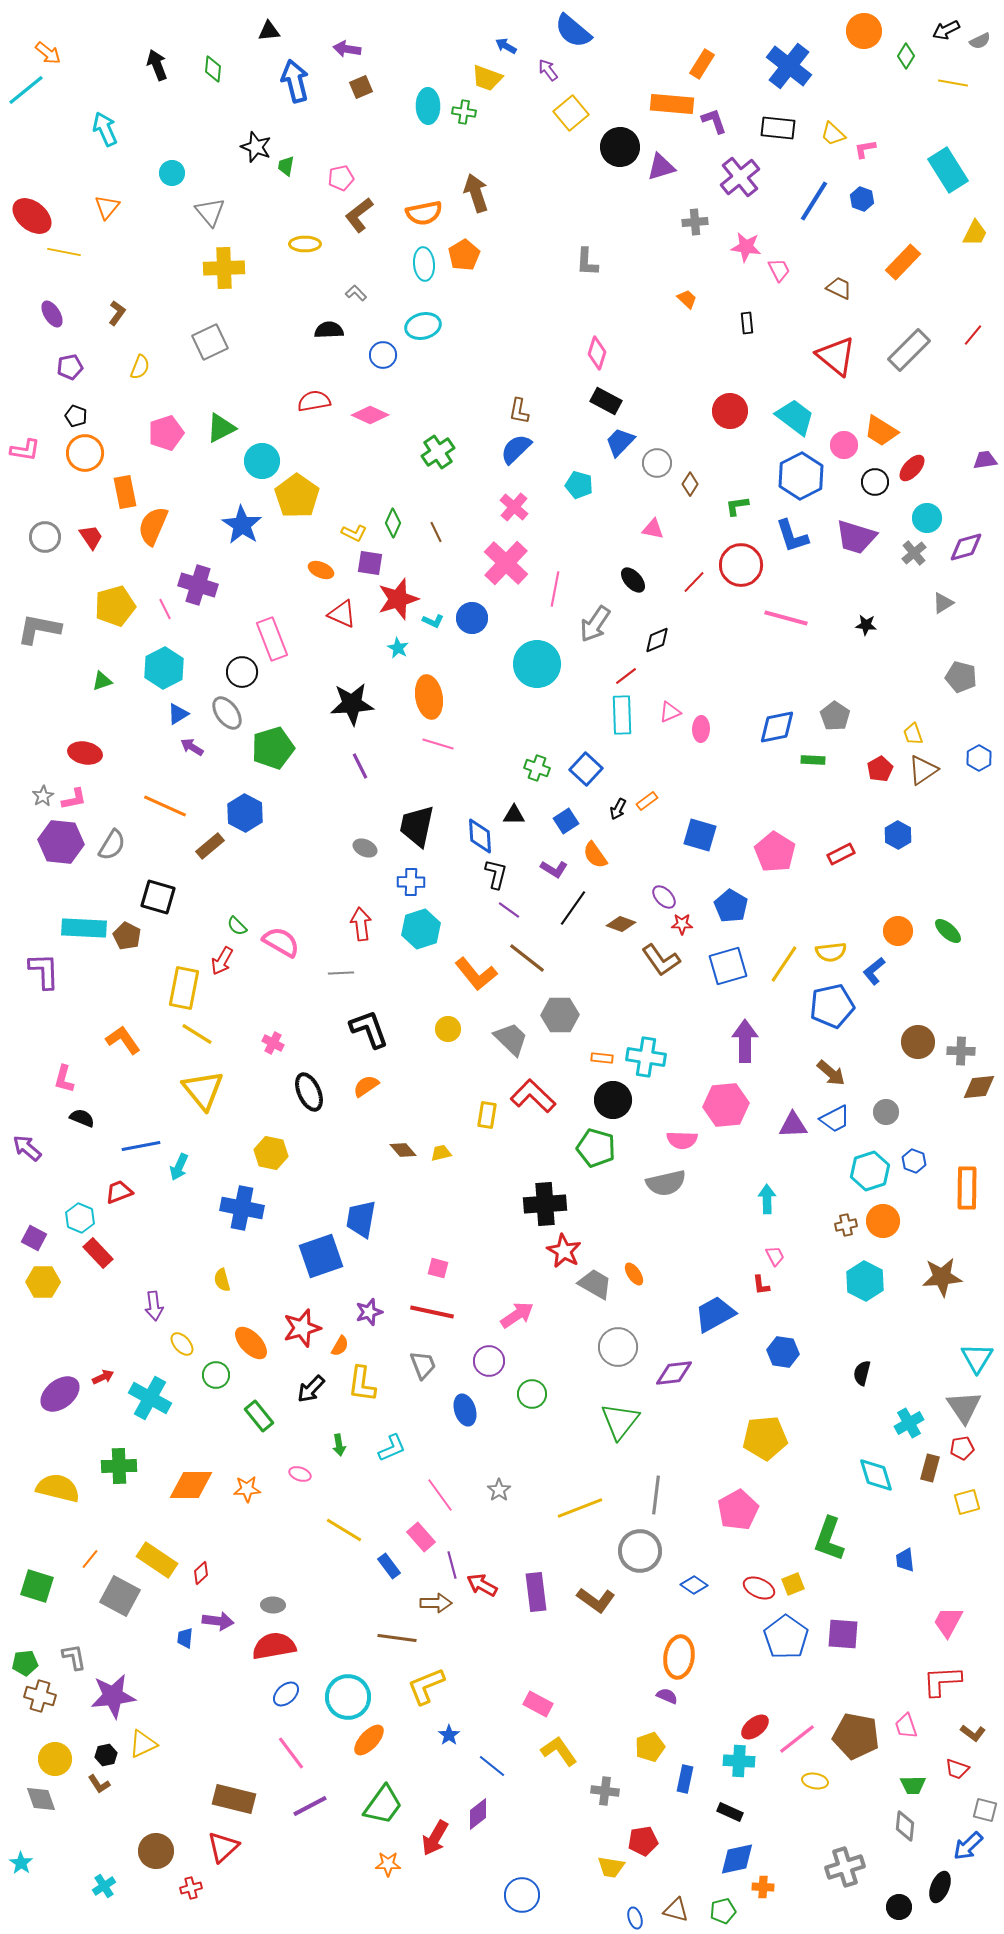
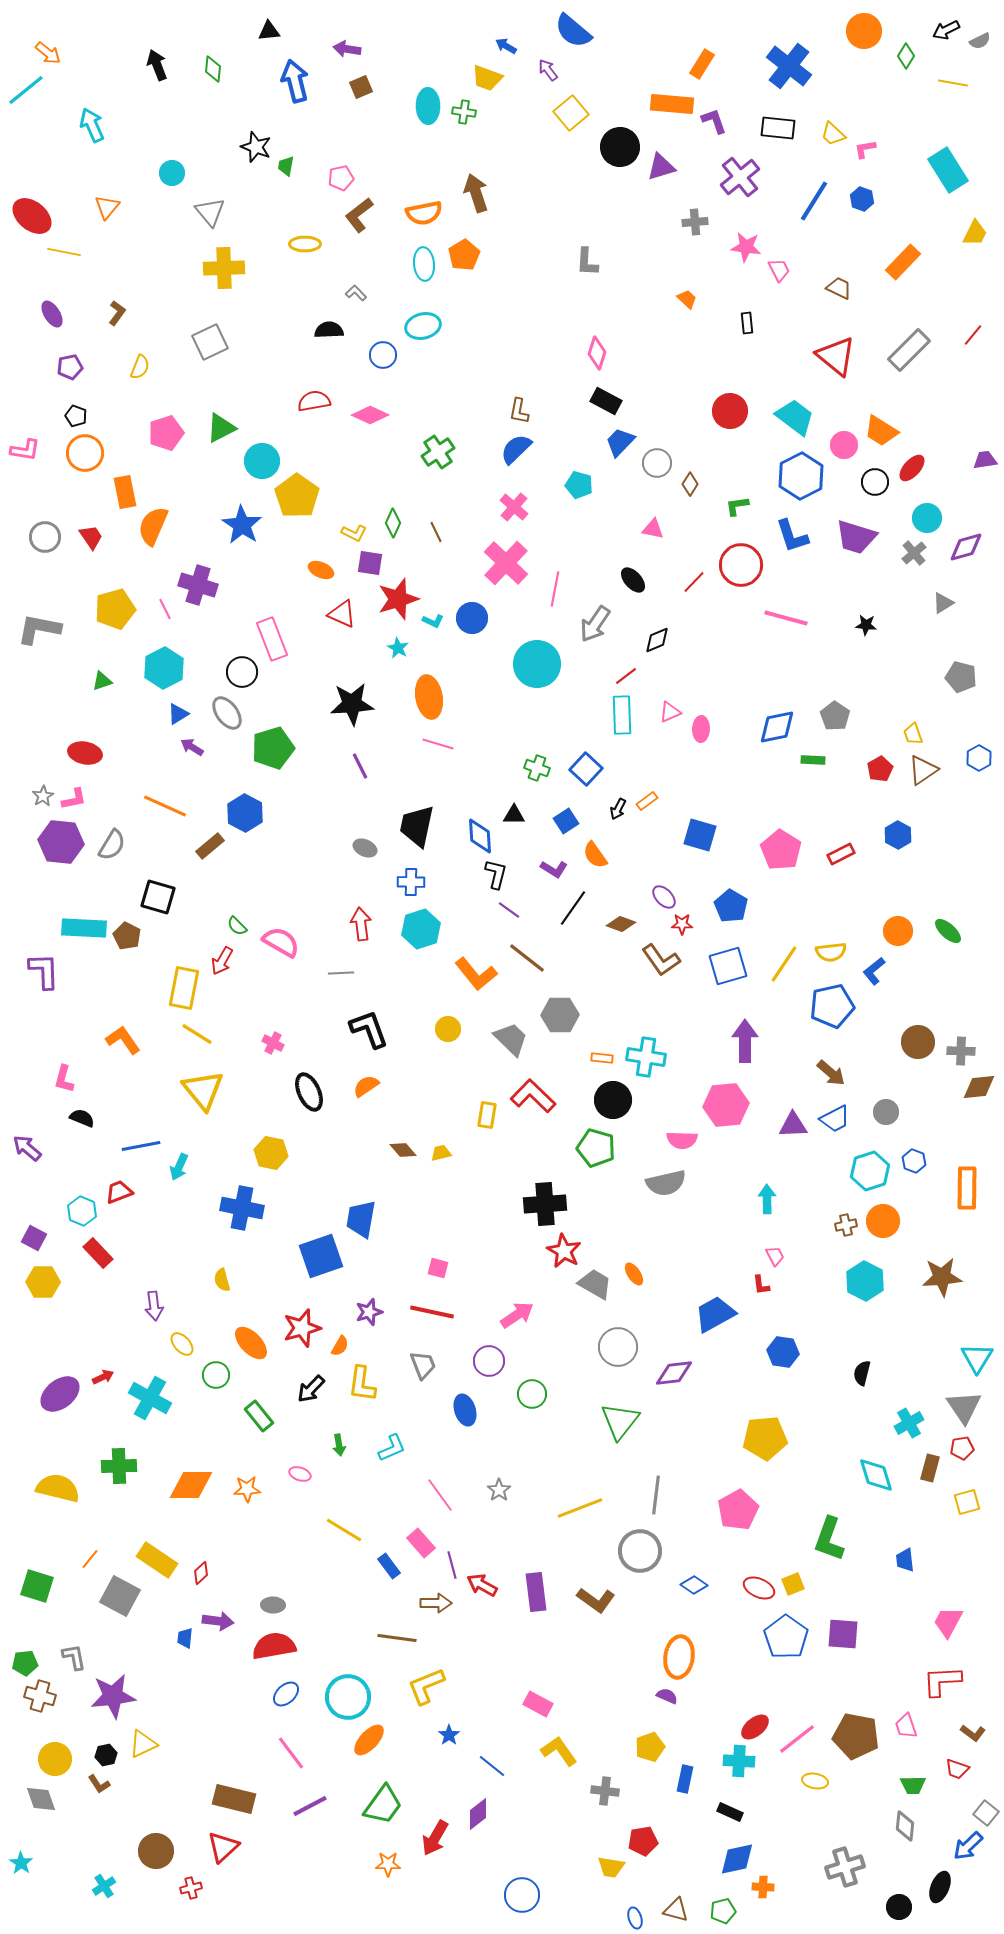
cyan arrow at (105, 129): moved 13 px left, 4 px up
yellow pentagon at (115, 606): moved 3 px down
pink pentagon at (775, 852): moved 6 px right, 2 px up
cyan hexagon at (80, 1218): moved 2 px right, 7 px up
pink rectangle at (421, 1537): moved 6 px down
gray square at (985, 1810): moved 1 px right, 3 px down; rotated 25 degrees clockwise
